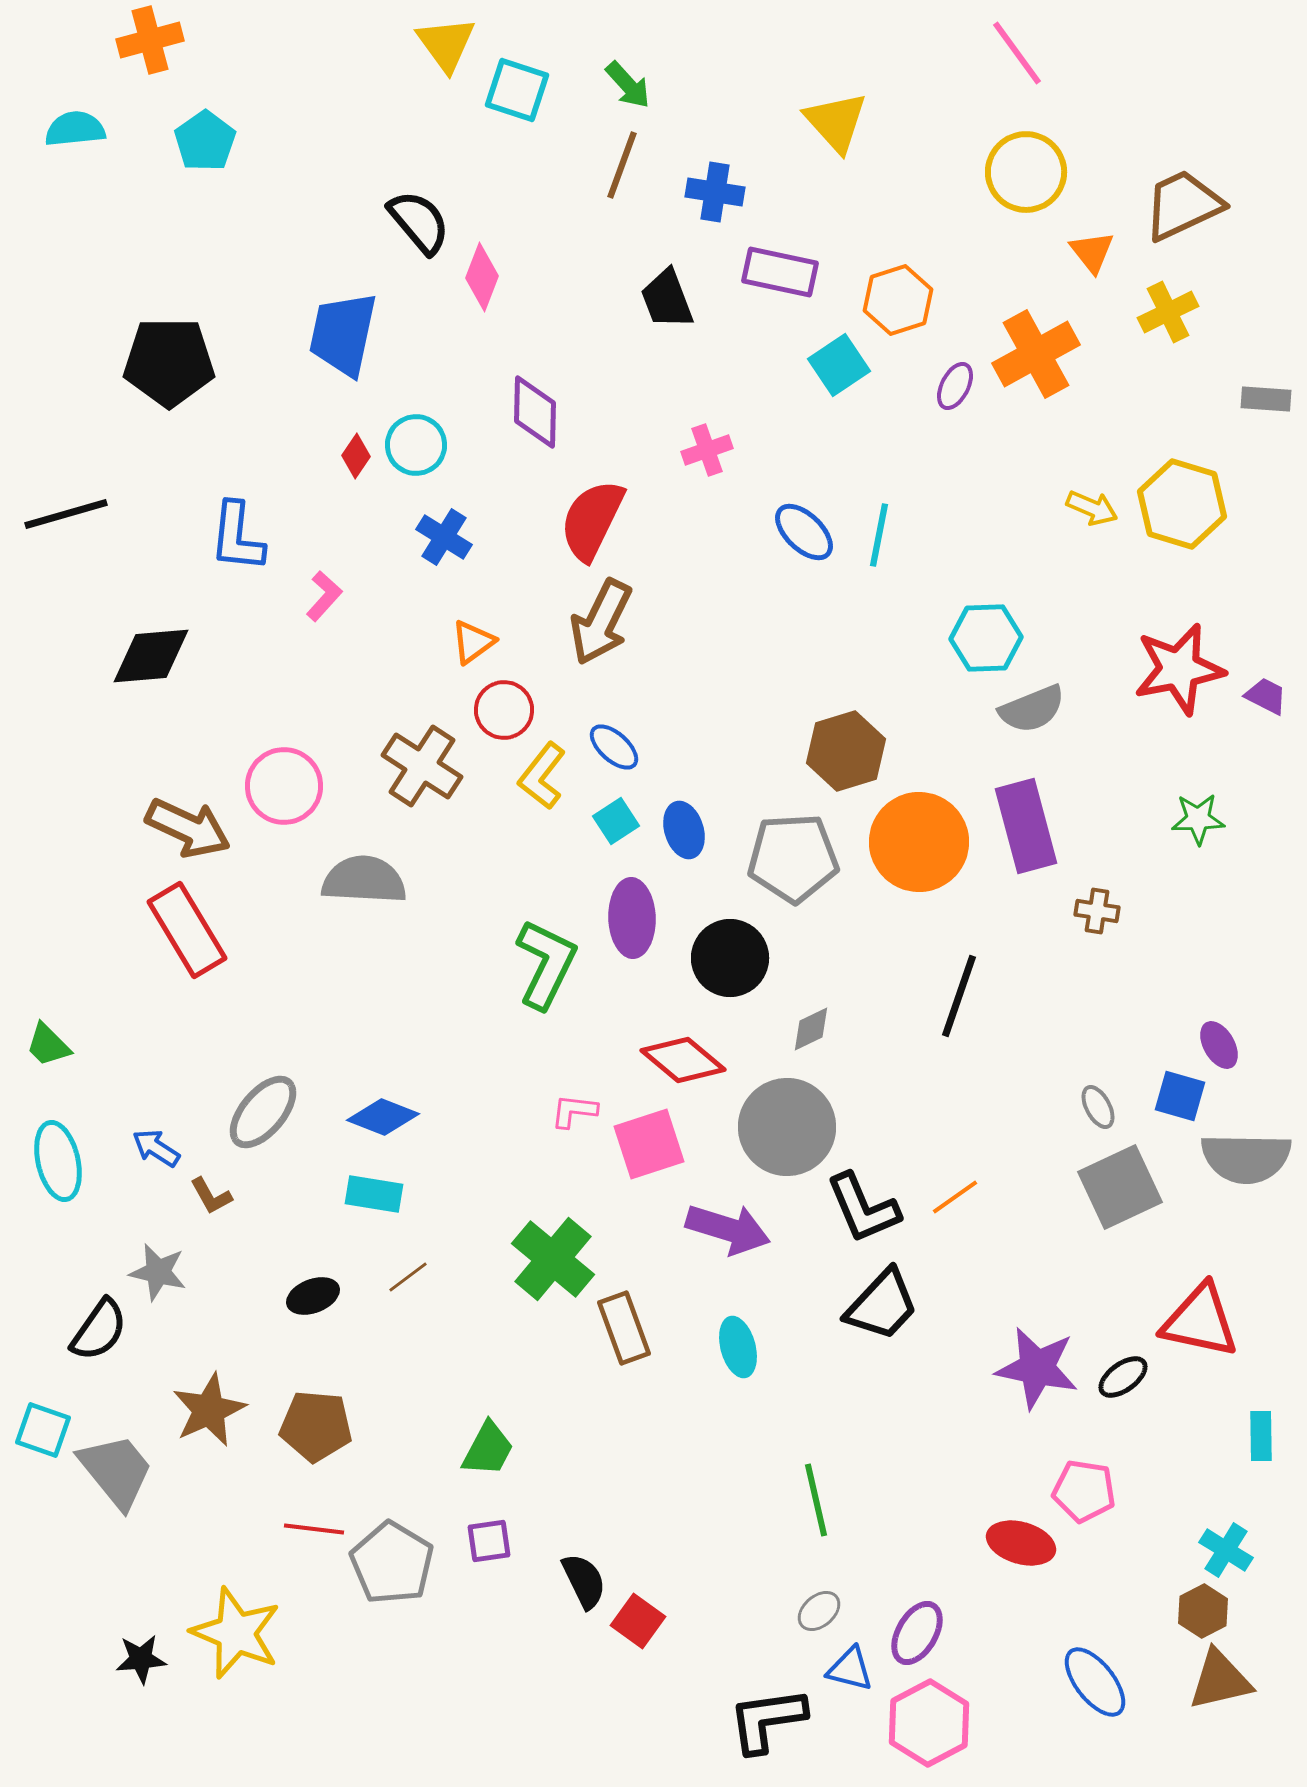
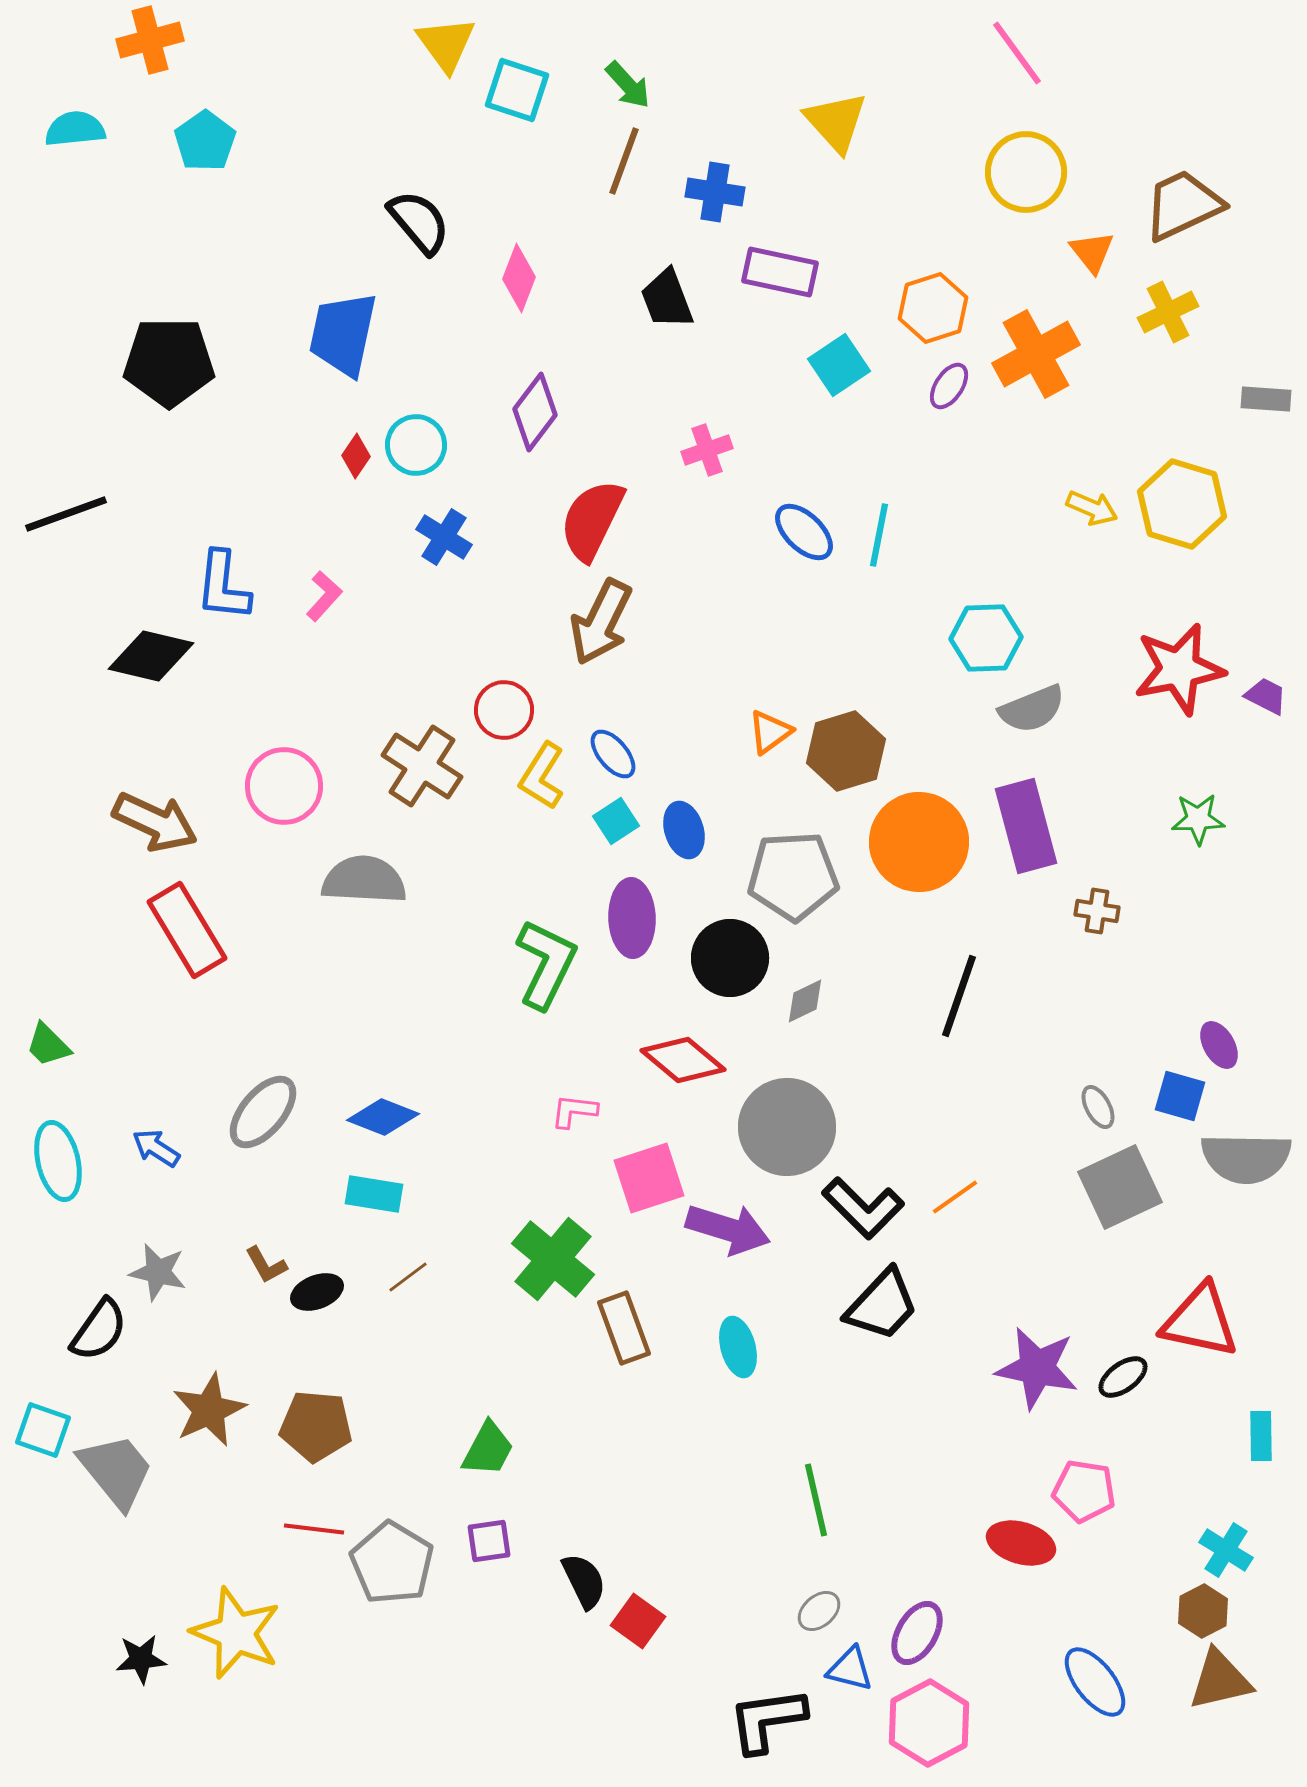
brown line at (622, 165): moved 2 px right, 4 px up
pink diamond at (482, 277): moved 37 px right, 1 px down
orange hexagon at (898, 300): moved 35 px right, 8 px down
purple ellipse at (955, 386): moved 6 px left; rotated 6 degrees clockwise
purple diamond at (535, 412): rotated 36 degrees clockwise
black line at (66, 514): rotated 4 degrees counterclockwise
blue L-shape at (237, 537): moved 14 px left, 49 px down
orange triangle at (473, 642): moved 297 px right, 90 px down
black diamond at (151, 656): rotated 18 degrees clockwise
blue ellipse at (614, 747): moved 1 px left, 7 px down; rotated 8 degrees clockwise
yellow L-shape at (542, 776): rotated 6 degrees counterclockwise
brown arrow at (188, 828): moved 33 px left, 6 px up
gray pentagon at (793, 858): moved 18 px down
gray diamond at (811, 1029): moved 6 px left, 28 px up
pink square at (649, 1144): moved 34 px down
brown L-shape at (211, 1196): moved 55 px right, 69 px down
black L-shape at (863, 1208): rotated 22 degrees counterclockwise
black ellipse at (313, 1296): moved 4 px right, 4 px up
